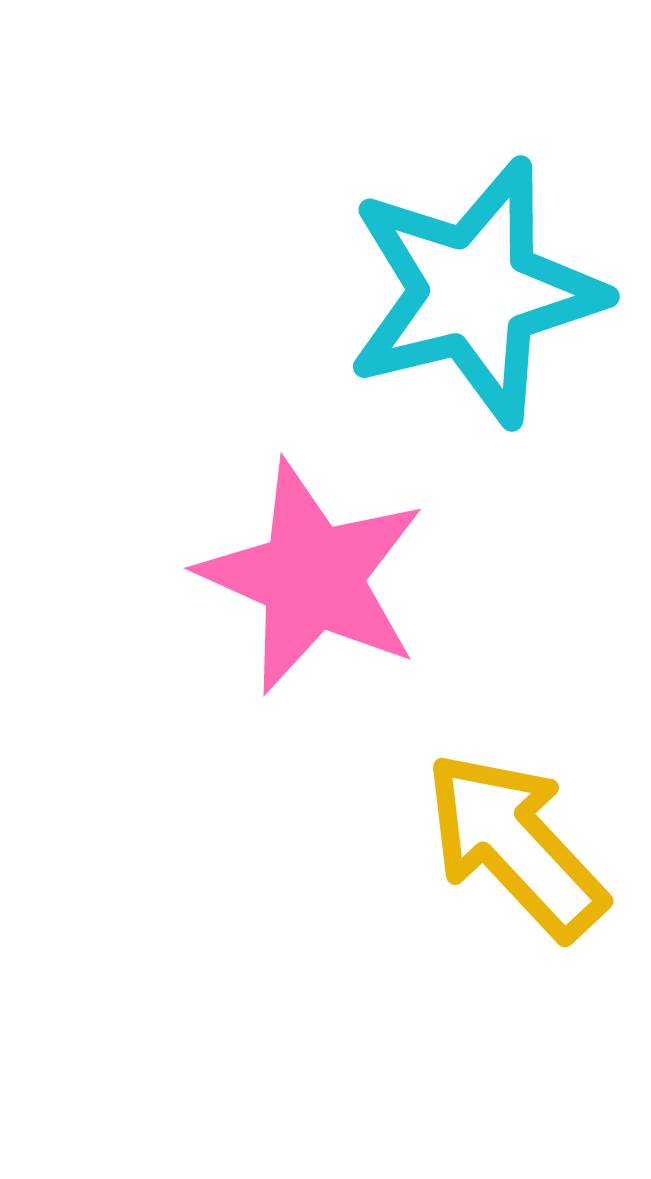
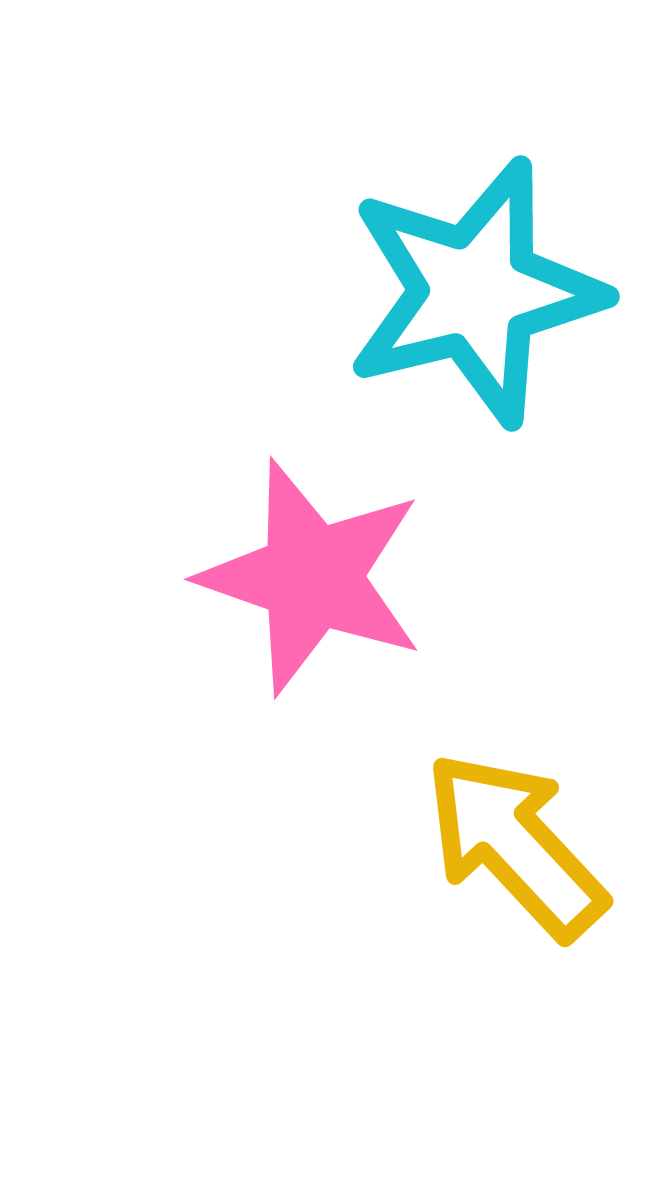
pink star: rotated 5 degrees counterclockwise
